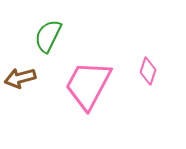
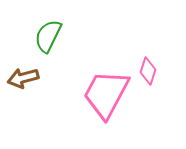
brown arrow: moved 3 px right
pink trapezoid: moved 18 px right, 9 px down
